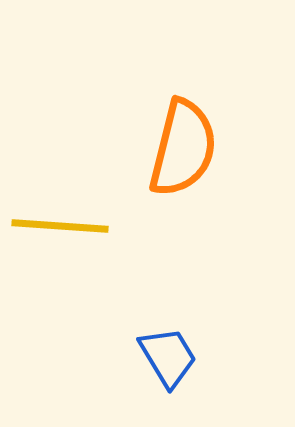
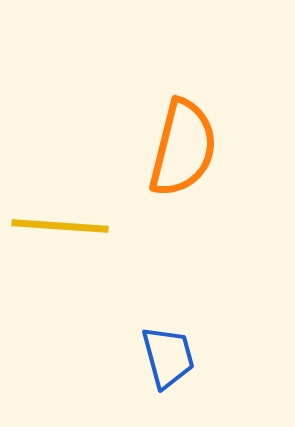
blue trapezoid: rotated 16 degrees clockwise
